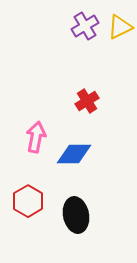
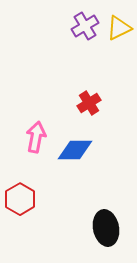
yellow triangle: moved 1 px left, 1 px down
red cross: moved 2 px right, 2 px down
blue diamond: moved 1 px right, 4 px up
red hexagon: moved 8 px left, 2 px up
black ellipse: moved 30 px right, 13 px down
